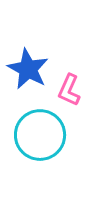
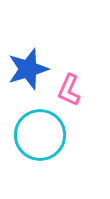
blue star: rotated 27 degrees clockwise
